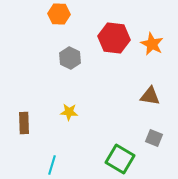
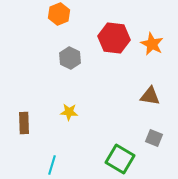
orange hexagon: rotated 25 degrees counterclockwise
